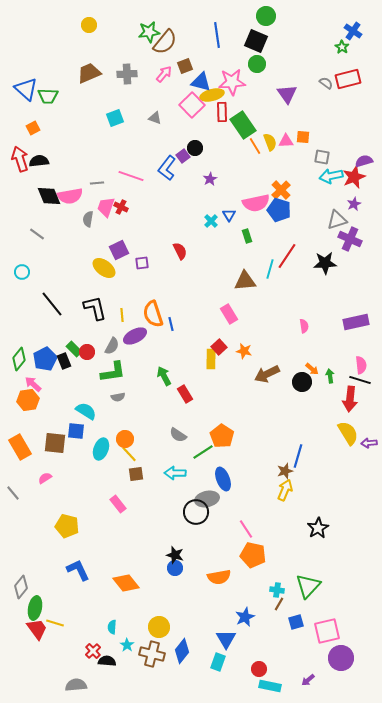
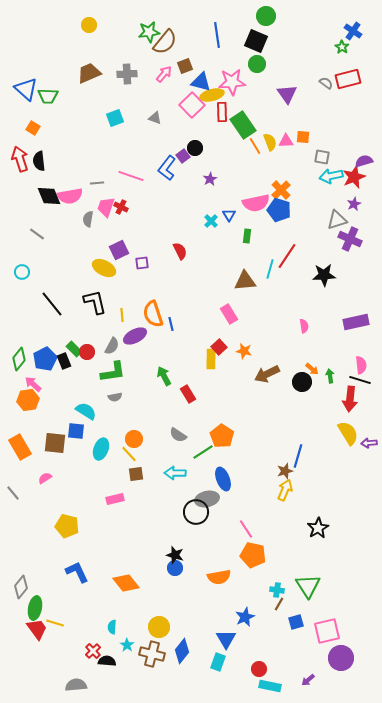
orange square at (33, 128): rotated 32 degrees counterclockwise
black semicircle at (39, 161): rotated 90 degrees counterclockwise
green rectangle at (247, 236): rotated 24 degrees clockwise
black star at (325, 263): moved 1 px left, 12 px down
yellow ellipse at (104, 268): rotated 10 degrees counterclockwise
black L-shape at (95, 308): moved 6 px up
red rectangle at (185, 394): moved 3 px right
gray semicircle at (118, 397): moved 3 px left
orange circle at (125, 439): moved 9 px right
pink rectangle at (118, 504): moved 3 px left, 5 px up; rotated 66 degrees counterclockwise
blue L-shape at (78, 570): moved 1 px left, 2 px down
green triangle at (308, 586): rotated 16 degrees counterclockwise
